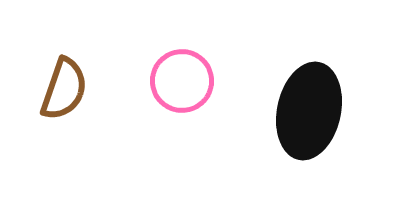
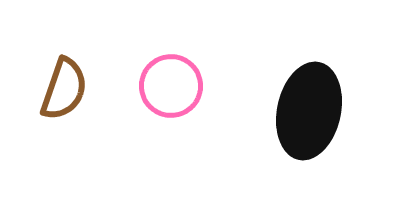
pink circle: moved 11 px left, 5 px down
